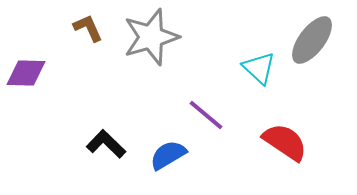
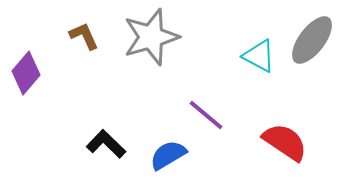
brown L-shape: moved 4 px left, 8 px down
cyan triangle: moved 12 px up; rotated 15 degrees counterclockwise
purple diamond: rotated 51 degrees counterclockwise
